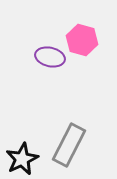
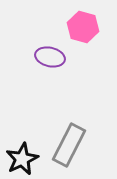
pink hexagon: moved 1 px right, 13 px up
